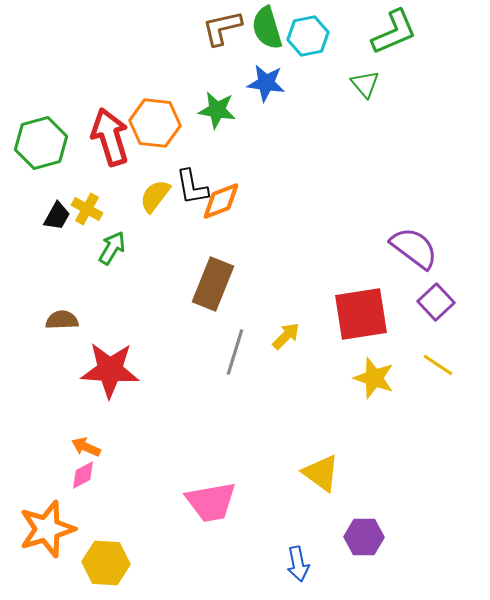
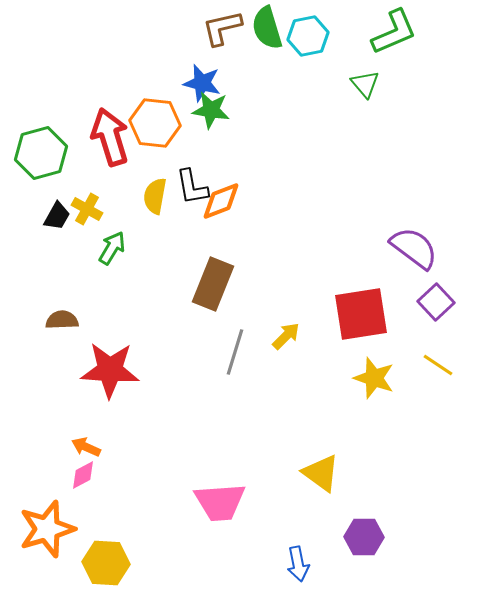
blue star: moved 64 px left; rotated 6 degrees clockwise
green star: moved 6 px left
green hexagon: moved 10 px down
yellow semicircle: rotated 27 degrees counterclockwise
pink trapezoid: moved 9 px right; rotated 6 degrees clockwise
